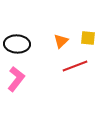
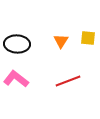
orange triangle: rotated 14 degrees counterclockwise
red line: moved 7 px left, 15 px down
pink L-shape: rotated 90 degrees counterclockwise
